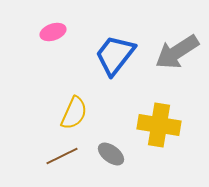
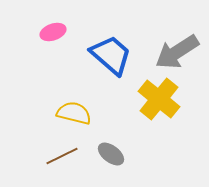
blue trapezoid: moved 4 px left; rotated 93 degrees clockwise
yellow semicircle: rotated 100 degrees counterclockwise
yellow cross: moved 26 px up; rotated 30 degrees clockwise
